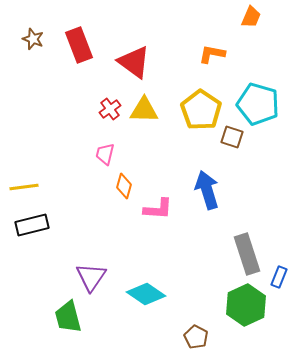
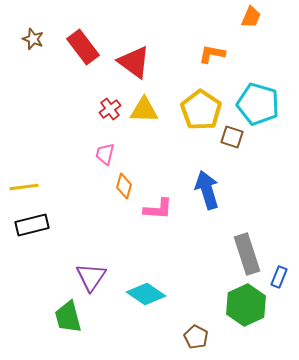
red rectangle: moved 4 px right, 2 px down; rotated 16 degrees counterclockwise
